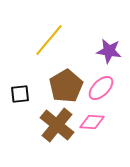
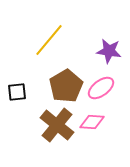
pink ellipse: rotated 8 degrees clockwise
black square: moved 3 px left, 2 px up
